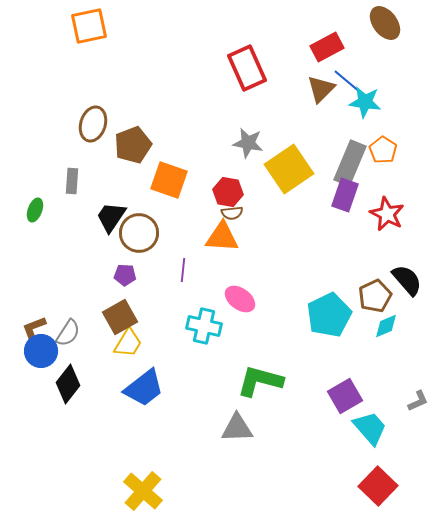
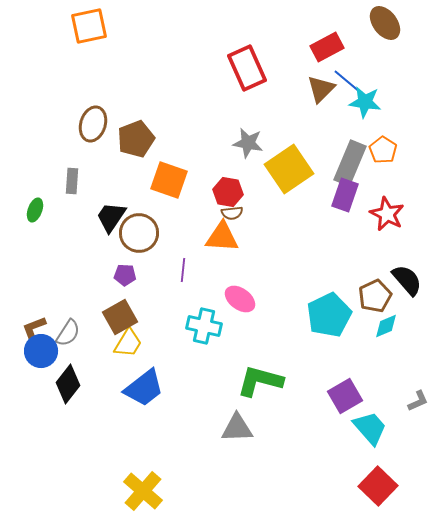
brown pentagon at (133, 145): moved 3 px right, 6 px up
